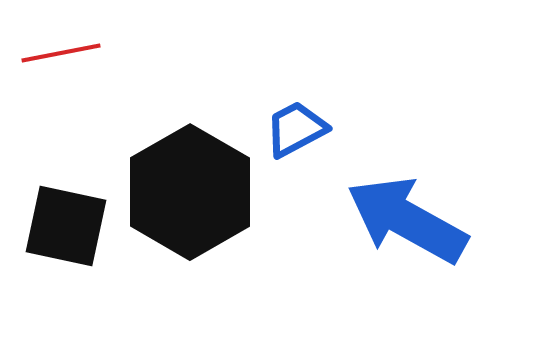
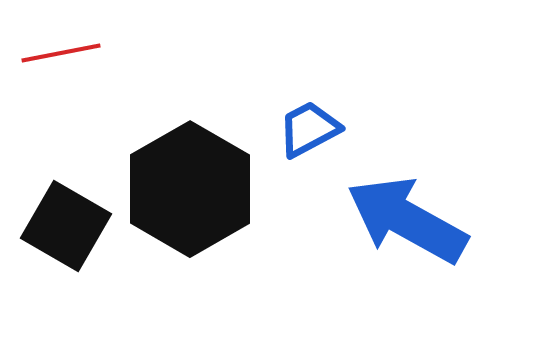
blue trapezoid: moved 13 px right
black hexagon: moved 3 px up
black square: rotated 18 degrees clockwise
